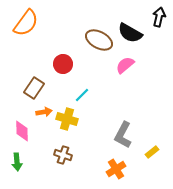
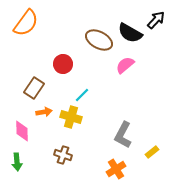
black arrow: moved 3 px left, 3 px down; rotated 30 degrees clockwise
yellow cross: moved 4 px right, 2 px up
